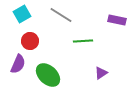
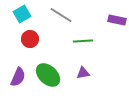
red circle: moved 2 px up
purple semicircle: moved 13 px down
purple triangle: moved 18 px left; rotated 24 degrees clockwise
